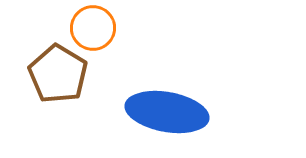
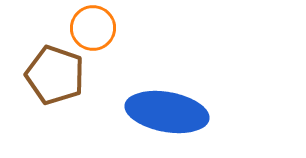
brown pentagon: moved 3 px left, 1 px down; rotated 12 degrees counterclockwise
